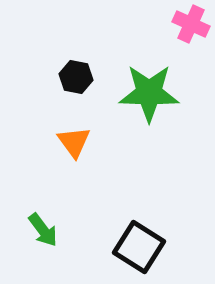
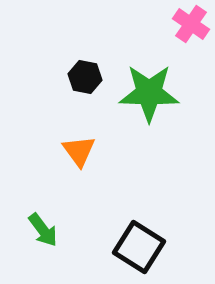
pink cross: rotated 9 degrees clockwise
black hexagon: moved 9 px right
orange triangle: moved 5 px right, 9 px down
